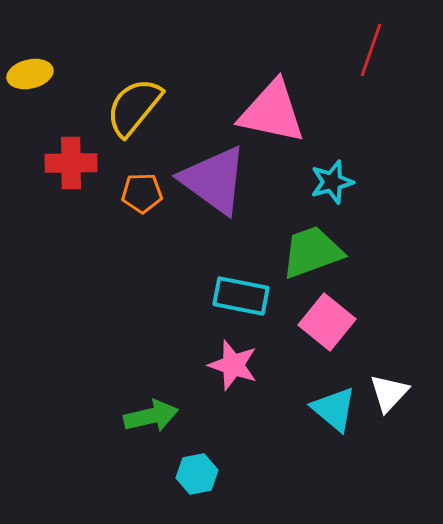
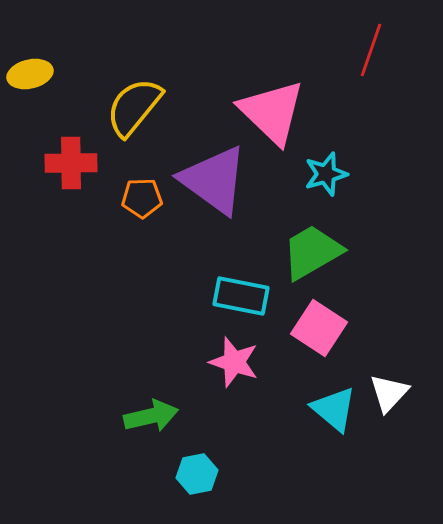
pink triangle: rotated 32 degrees clockwise
cyan star: moved 6 px left, 8 px up
orange pentagon: moved 5 px down
green trapezoid: rotated 10 degrees counterclockwise
pink square: moved 8 px left, 6 px down; rotated 6 degrees counterclockwise
pink star: moved 1 px right, 3 px up
